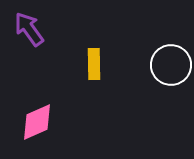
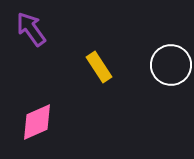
purple arrow: moved 2 px right
yellow rectangle: moved 5 px right, 3 px down; rotated 32 degrees counterclockwise
